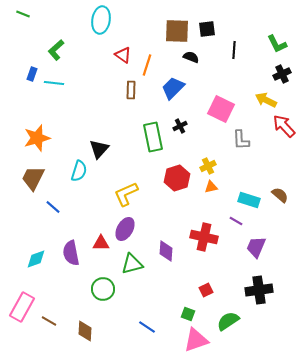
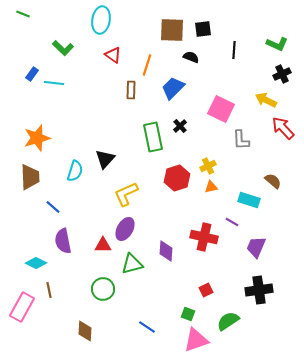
black square at (207, 29): moved 4 px left
brown square at (177, 31): moved 5 px left, 1 px up
green L-shape at (277, 44): rotated 40 degrees counterclockwise
green L-shape at (56, 50): moved 7 px right, 2 px up; rotated 95 degrees counterclockwise
red triangle at (123, 55): moved 10 px left
blue rectangle at (32, 74): rotated 16 degrees clockwise
black cross at (180, 126): rotated 16 degrees counterclockwise
red arrow at (284, 126): moved 1 px left, 2 px down
black triangle at (99, 149): moved 6 px right, 10 px down
cyan semicircle at (79, 171): moved 4 px left
brown trapezoid at (33, 178): moved 3 px left, 1 px up; rotated 152 degrees clockwise
brown semicircle at (280, 195): moved 7 px left, 14 px up
purple line at (236, 221): moved 4 px left, 1 px down
red triangle at (101, 243): moved 2 px right, 2 px down
purple semicircle at (71, 253): moved 8 px left, 12 px up
cyan diamond at (36, 259): moved 4 px down; rotated 45 degrees clockwise
brown line at (49, 321): moved 31 px up; rotated 49 degrees clockwise
